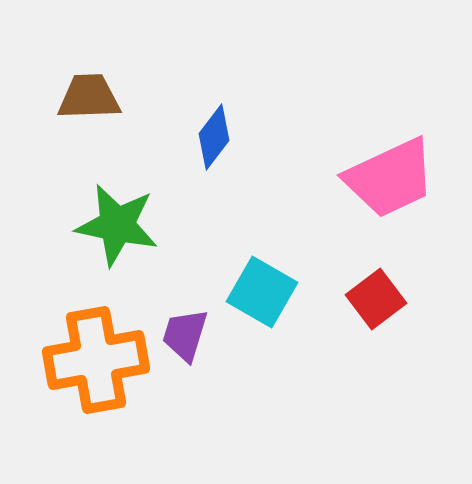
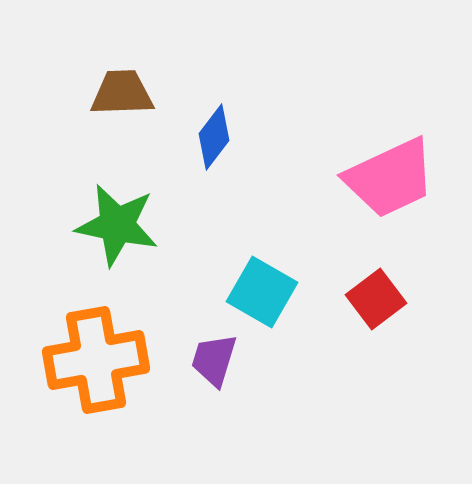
brown trapezoid: moved 33 px right, 4 px up
purple trapezoid: moved 29 px right, 25 px down
